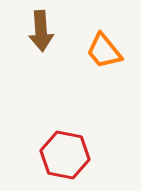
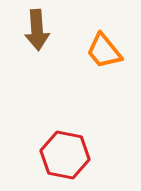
brown arrow: moved 4 px left, 1 px up
